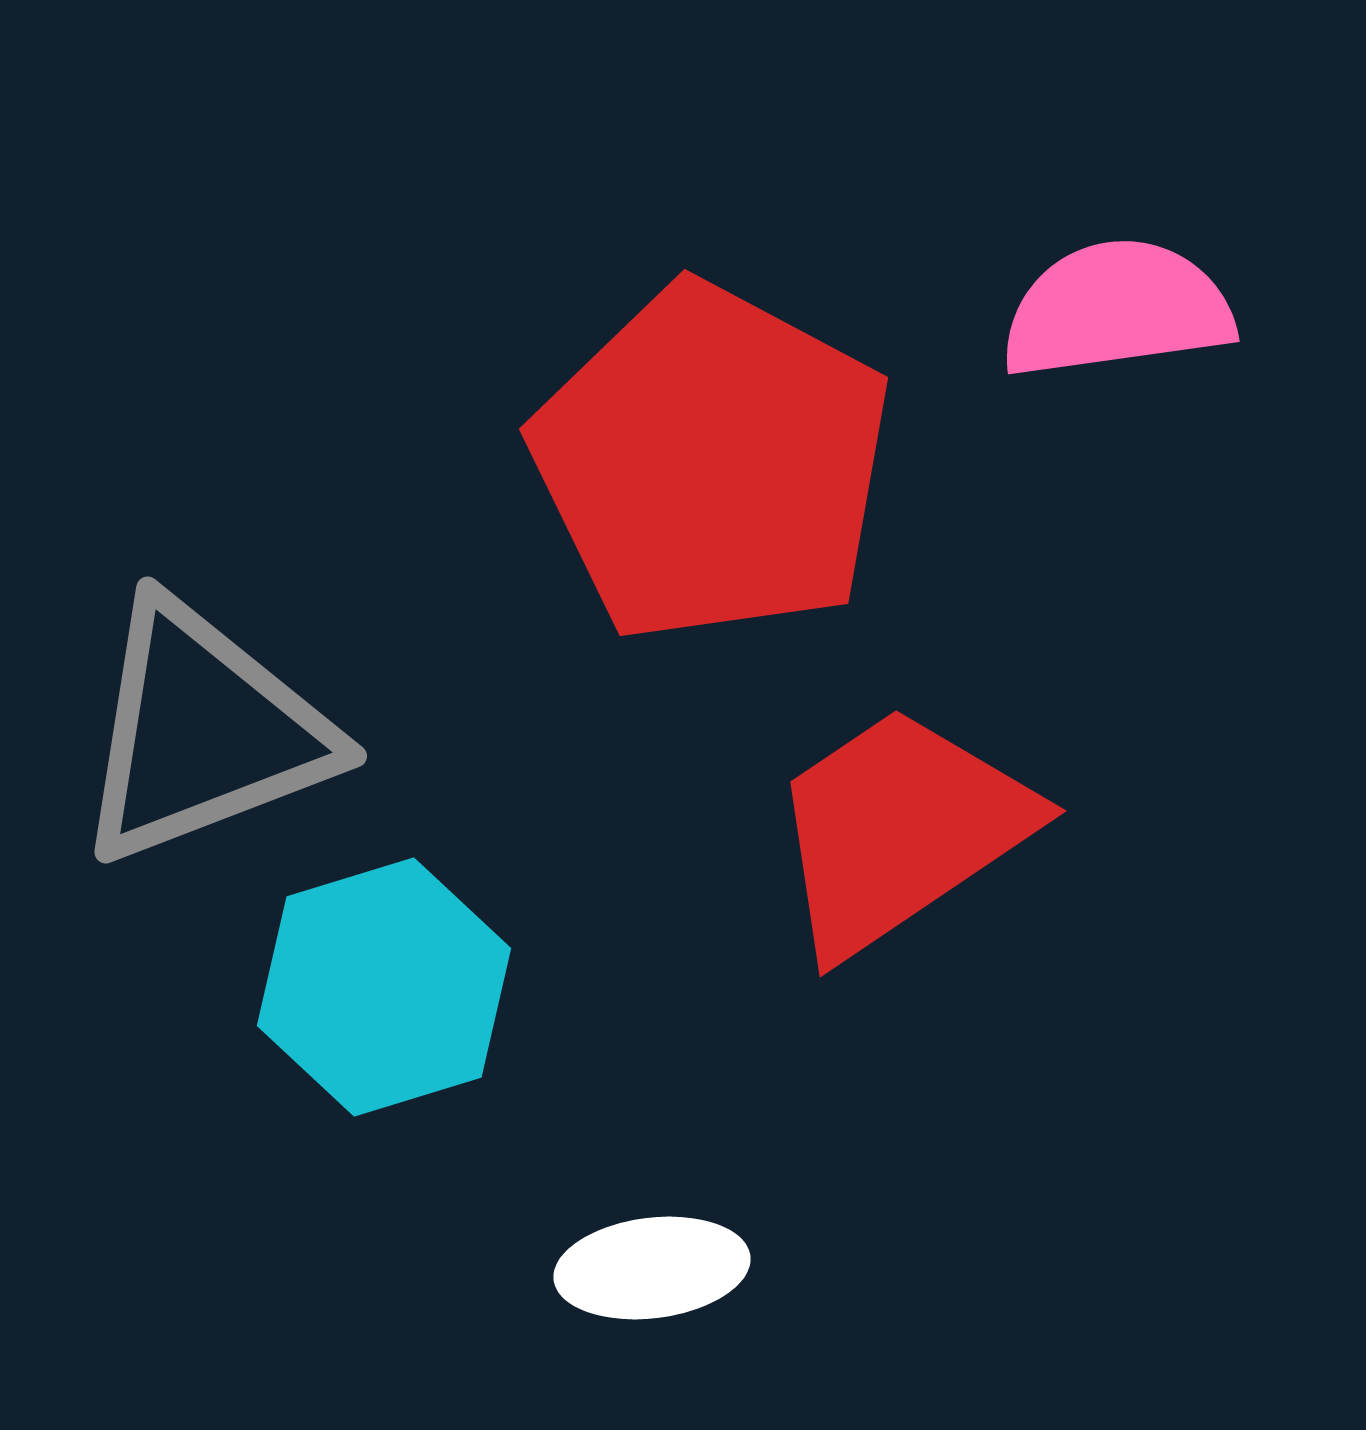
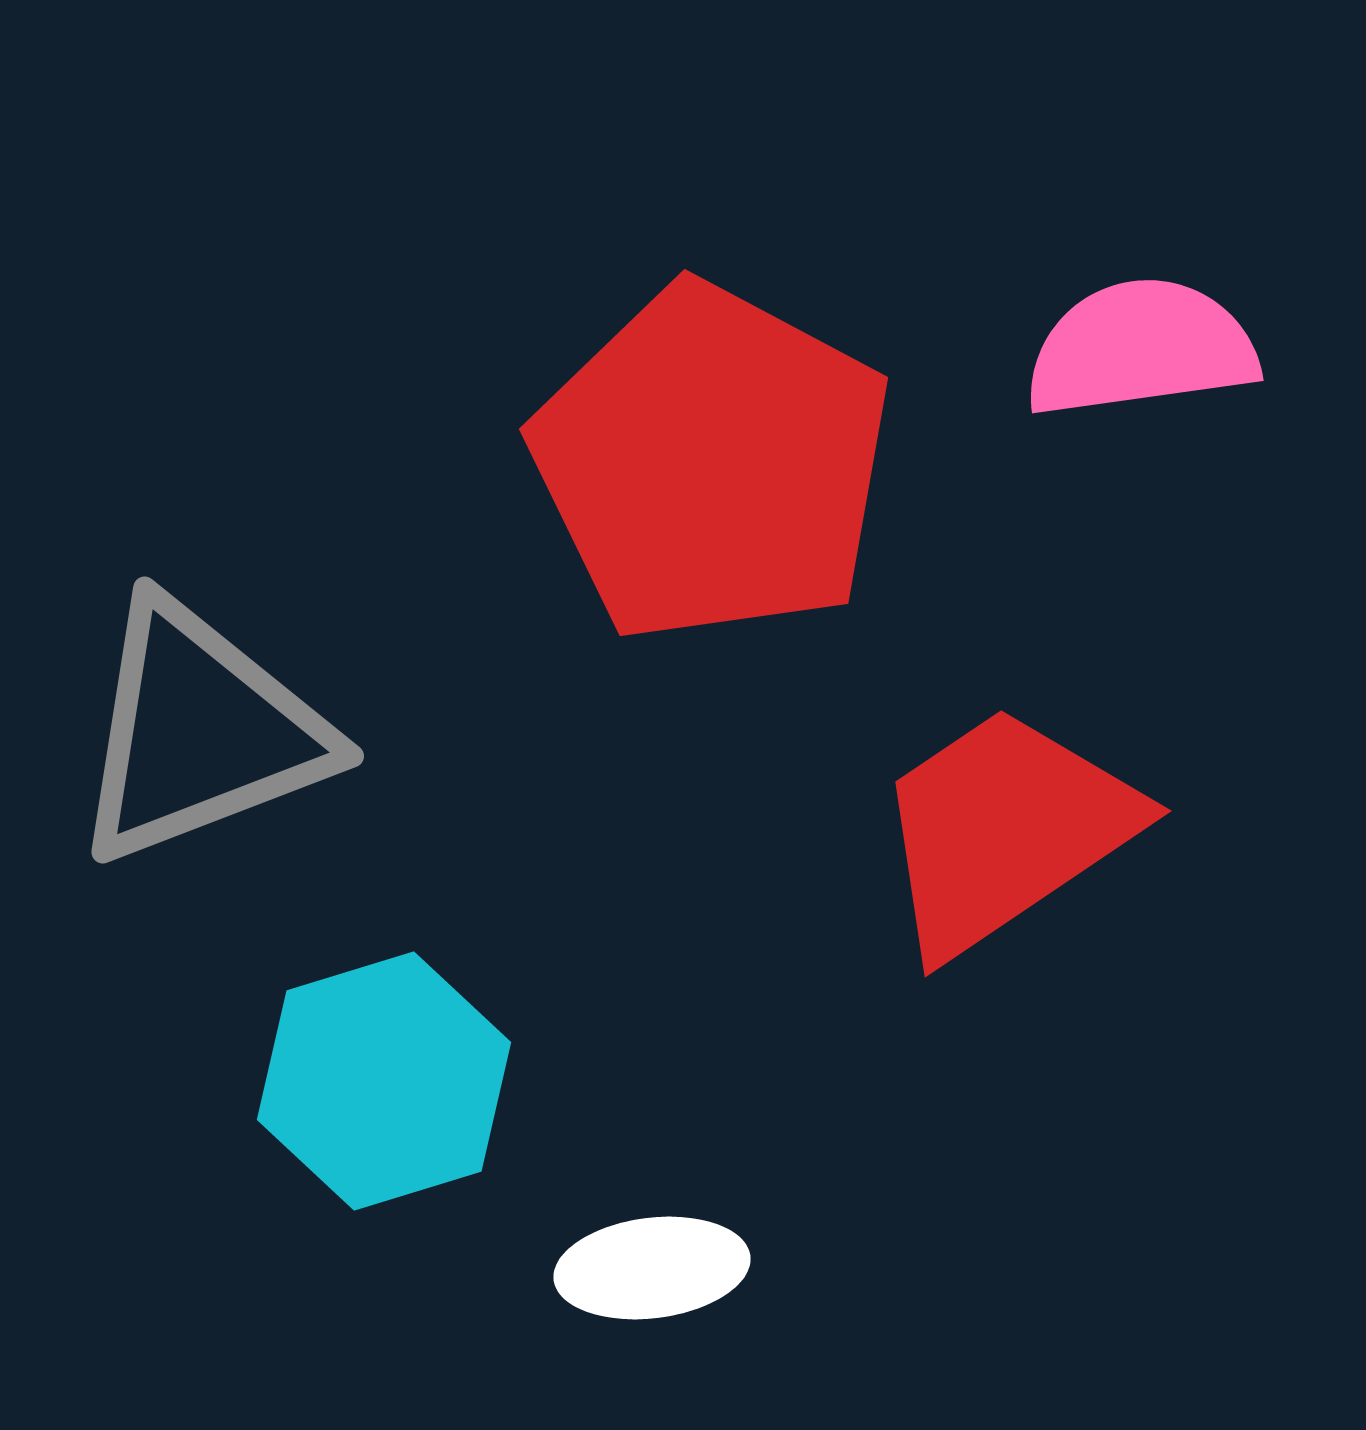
pink semicircle: moved 24 px right, 39 px down
gray triangle: moved 3 px left
red trapezoid: moved 105 px right
cyan hexagon: moved 94 px down
